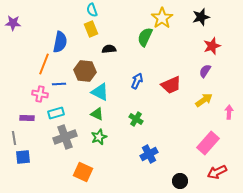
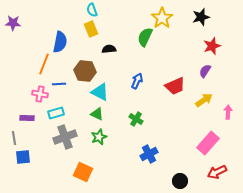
red trapezoid: moved 4 px right, 1 px down
pink arrow: moved 1 px left
